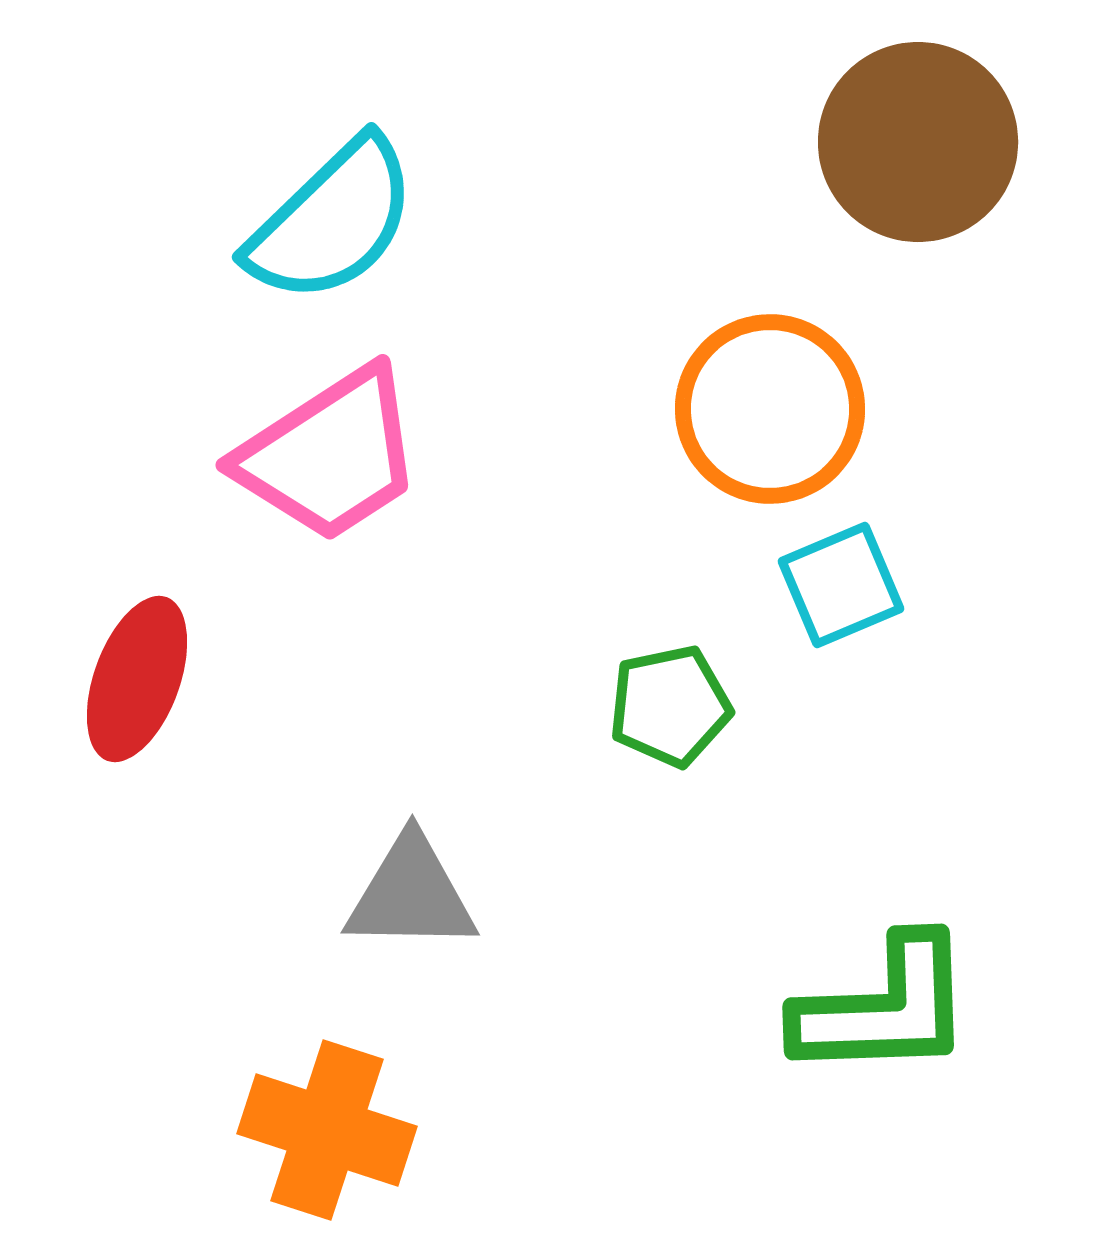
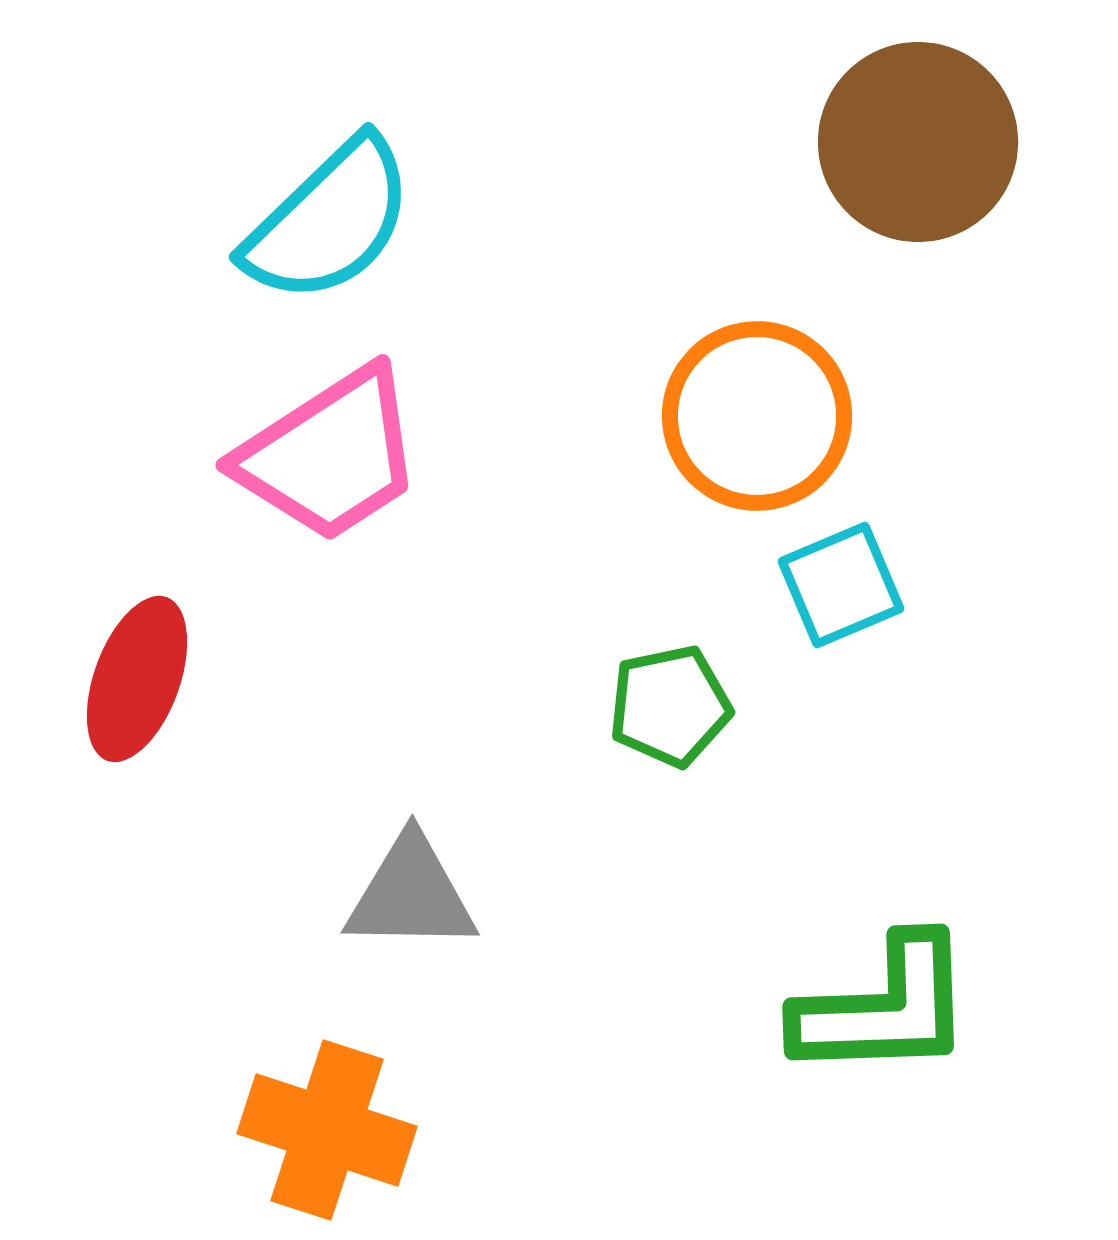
cyan semicircle: moved 3 px left
orange circle: moved 13 px left, 7 px down
